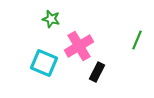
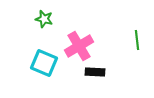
green star: moved 7 px left
green line: rotated 30 degrees counterclockwise
black rectangle: moved 2 px left; rotated 66 degrees clockwise
